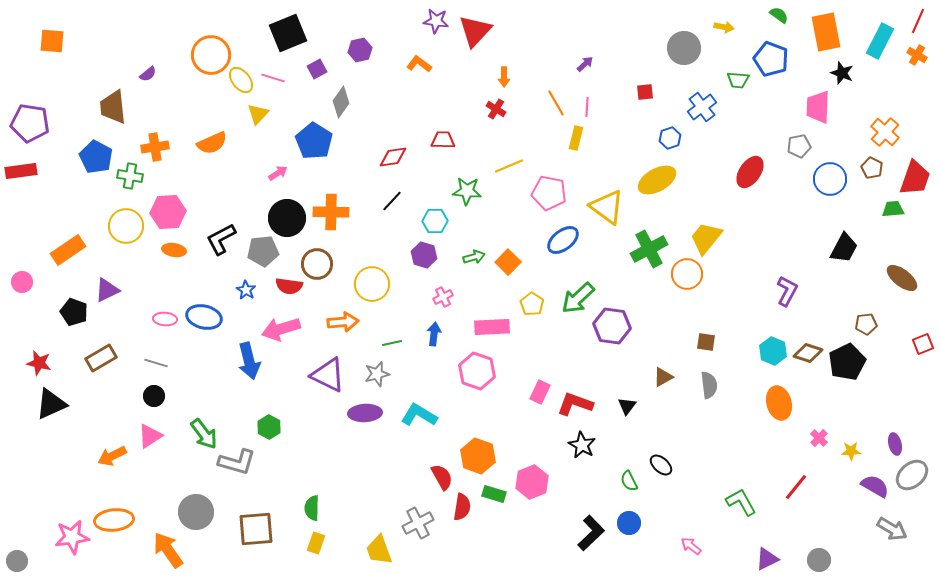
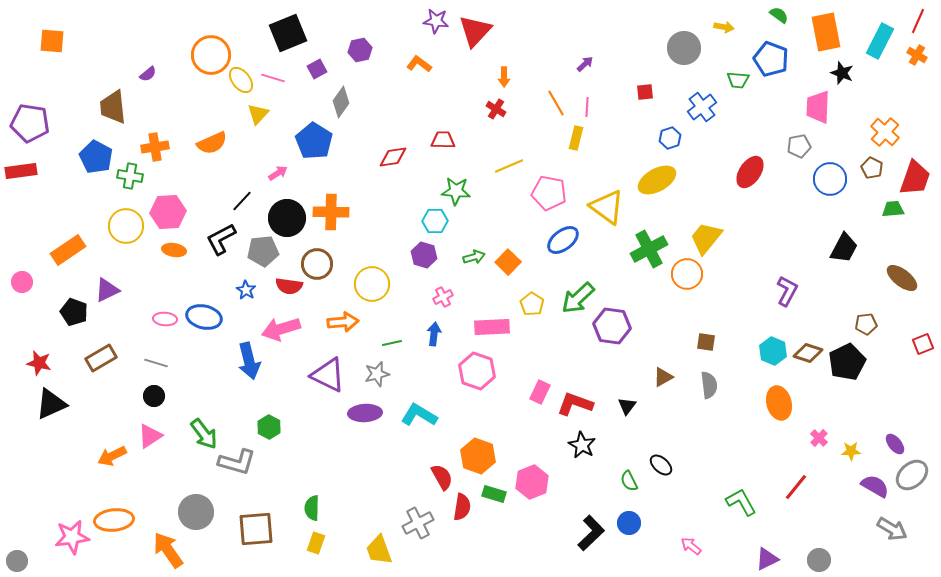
green star at (467, 191): moved 11 px left
black line at (392, 201): moved 150 px left
purple ellipse at (895, 444): rotated 25 degrees counterclockwise
